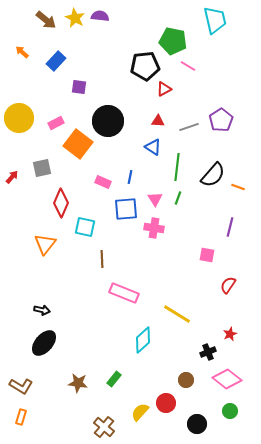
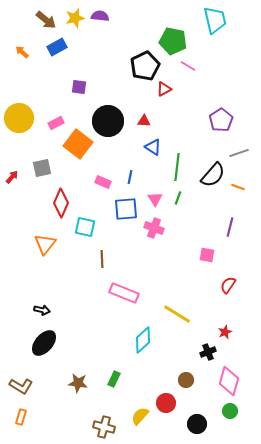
yellow star at (75, 18): rotated 30 degrees clockwise
blue rectangle at (56, 61): moved 1 px right, 14 px up; rotated 18 degrees clockwise
black pentagon at (145, 66): rotated 20 degrees counterclockwise
red triangle at (158, 121): moved 14 px left
gray line at (189, 127): moved 50 px right, 26 px down
pink cross at (154, 228): rotated 12 degrees clockwise
red star at (230, 334): moved 5 px left, 2 px up
green rectangle at (114, 379): rotated 14 degrees counterclockwise
pink diamond at (227, 379): moved 2 px right, 2 px down; rotated 68 degrees clockwise
yellow semicircle at (140, 412): moved 4 px down
brown cross at (104, 427): rotated 25 degrees counterclockwise
